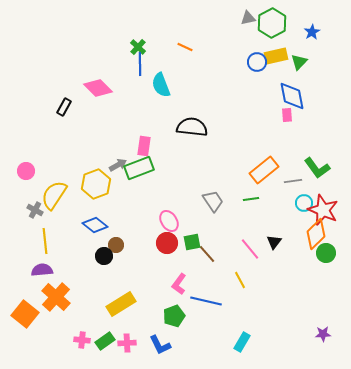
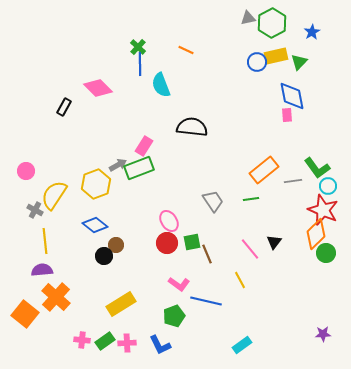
orange line at (185, 47): moved 1 px right, 3 px down
pink rectangle at (144, 146): rotated 24 degrees clockwise
cyan circle at (304, 203): moved 24 px right, 17 px up
brown line at (207, 254): rotated 18 degrees clockwise
pink L-shape at (179, 284): rotated 90 degrees counterclockwise
cyan rectangle at (242, 342): moved 3 px down; rotated 24 degrees clockwise
